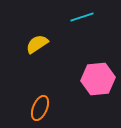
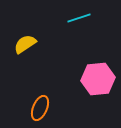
cyan line: moved 3 px left, 1 px down
yellow semicircle: moved 12 px left
